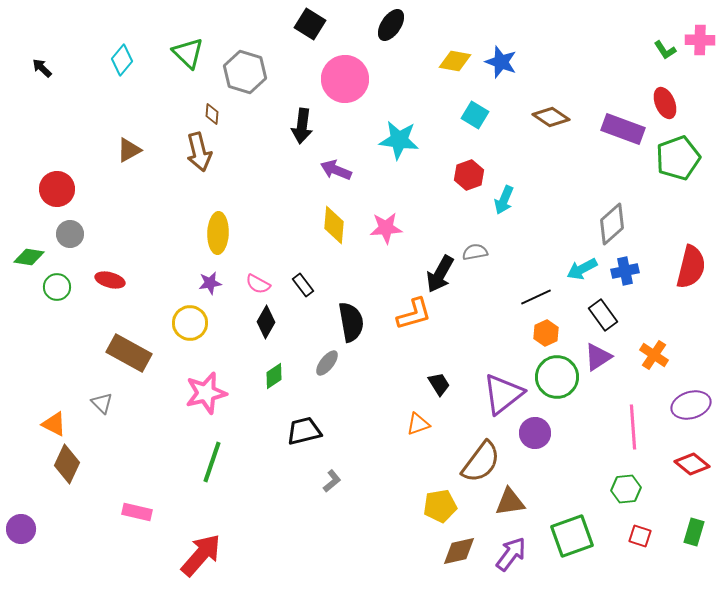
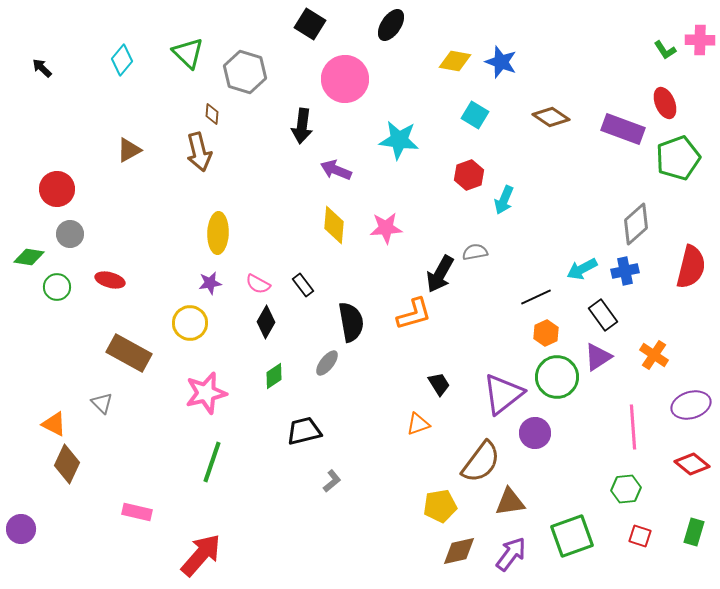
gray diamond at (612, 224): moved 24 px right
